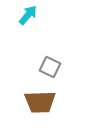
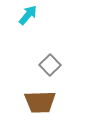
gray square: moved 2 px up; rotated 20 degrees clockwise
